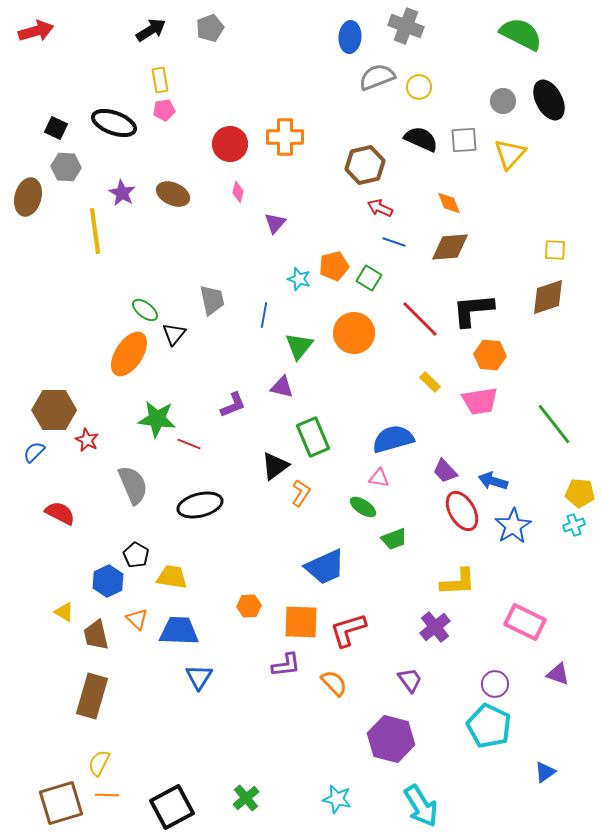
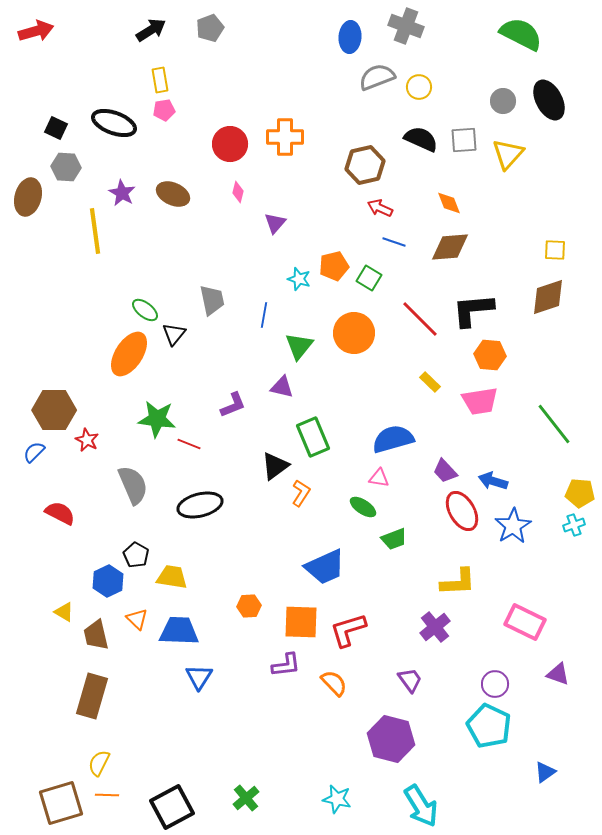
yellow triangle at (510, 154): moved 2 px left
